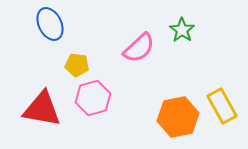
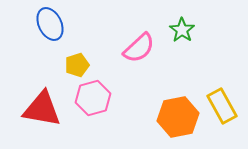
yellow pentagon: rotated 25 degrees counterclockwise
